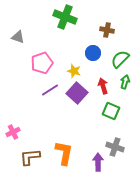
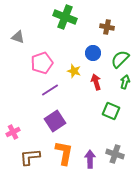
brown cross: moved 3 px up
red arrow: moved 7 px left, 4 px up
purple square: moved 22 px left, 28 px down; rotated 15 degrees clockwise
gray cross: moved 7 px down
purple arrow: moved 8 px left, 3 px up
